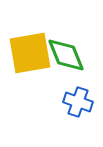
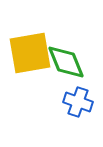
green diamond: moved 7 px down
